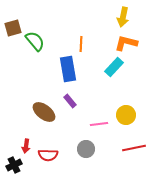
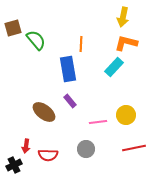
green semicircle: moved 1 px right, 1 px up
pink line: moved 1 px left, 2 px up
